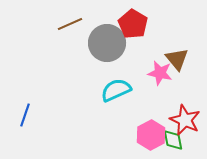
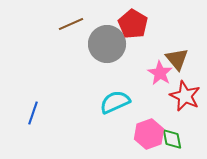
brown line: moved 1 px right
gray circle: moved 1 px down
pink star: rotated 20 degrees clockwise
cyan semicircle: moved 1 px left, 12 px down
blue line: moved 8 px right, 2 px up
red star: moved 24 px up
pink hexagon: moved 2 px left, 1 px up; rotated 8 degrees clockwise
green diamond: moved 1 px left, 1 px up
